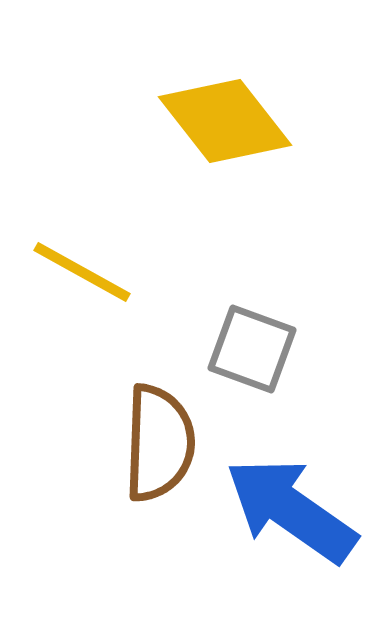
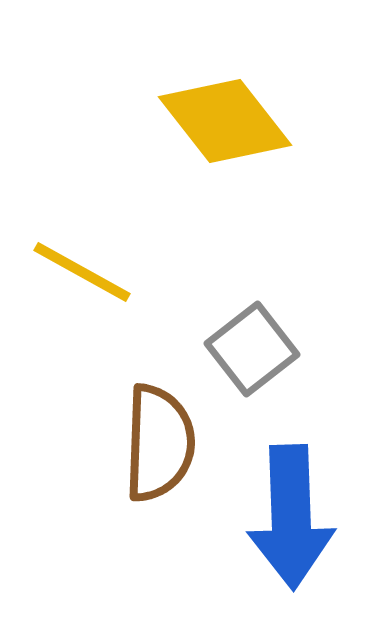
gray square: rotated 32 degrees clockwise
blue arrow: moved 7 px down; rotated 127 degrees counterclockwise
